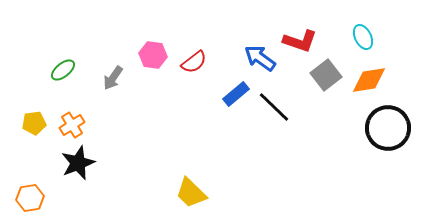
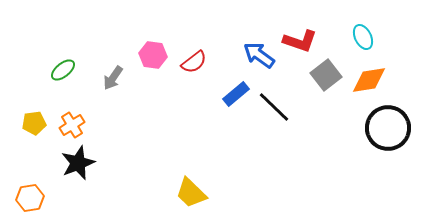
blue arrow: moved 1 px left, 3 px up
